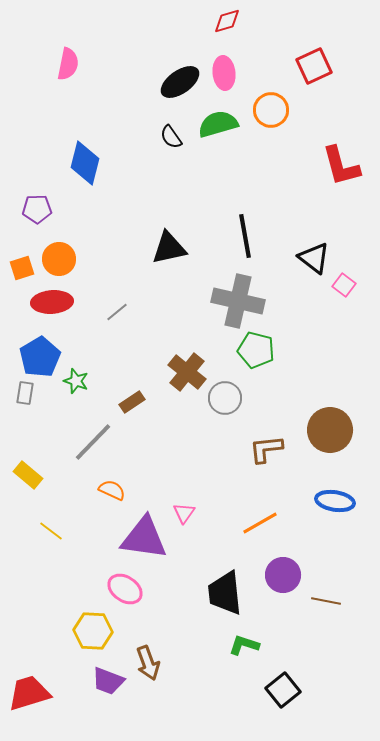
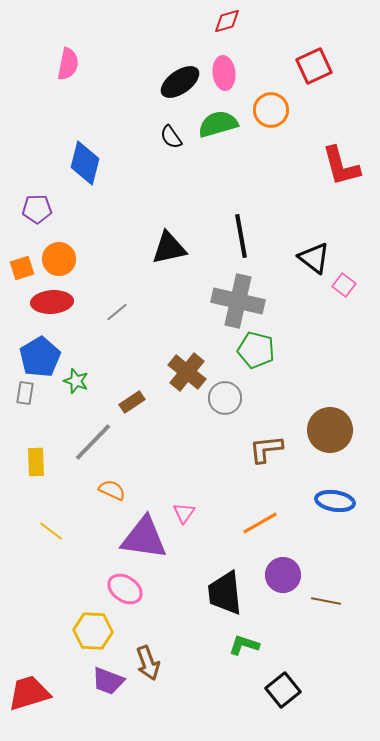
black line at (245, 236): moved 4 px left
yellow rectangle at (28, 475): moved 8 px right, 13 px up; rotated 48 degrees clockwise
